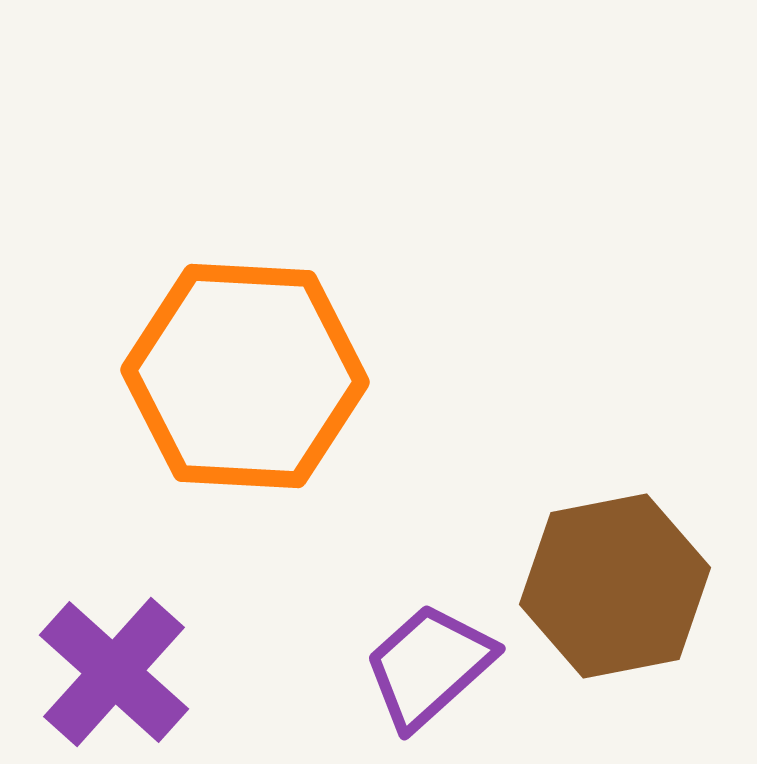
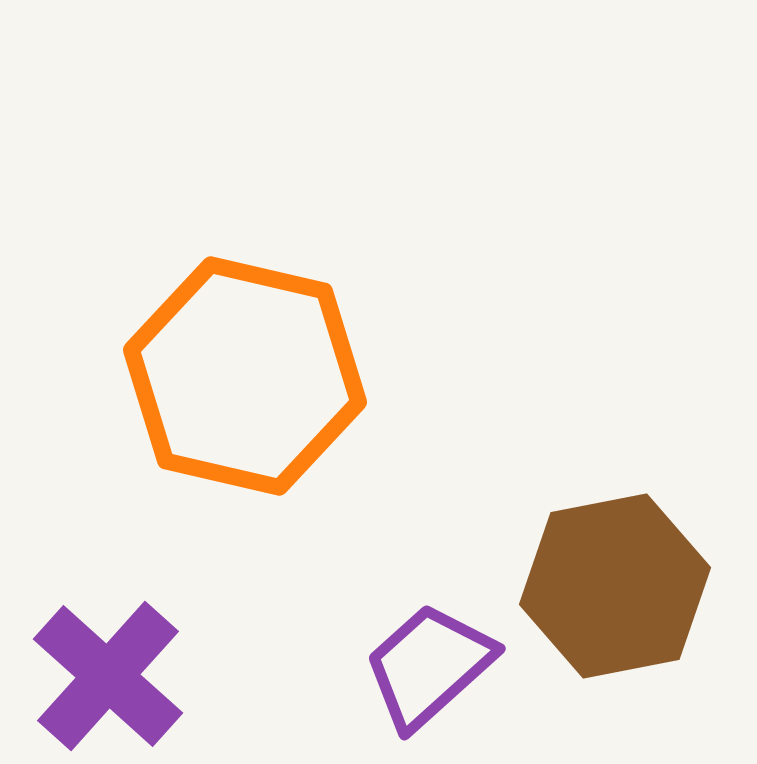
orange hexagon: rotated 10 degrees clockwise
purple cross: moved 6 px left, 4 px down
